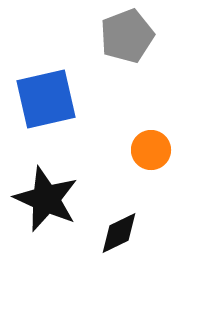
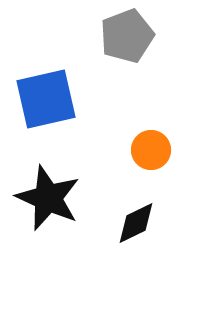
black star: moved 2 px right, 1 px up
black diamond: moved 17 px right, 10 px up
